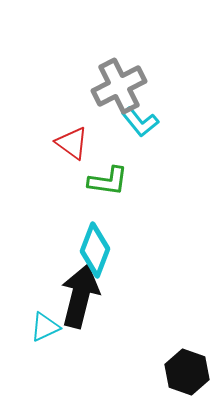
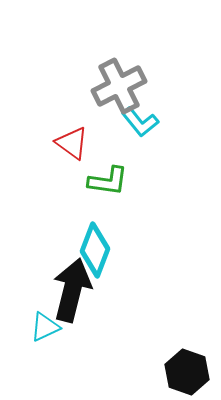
black arrow: moved 8 px left, 6 px up
